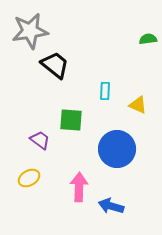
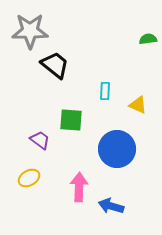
gray star: rotated 9 degrees clockwise
